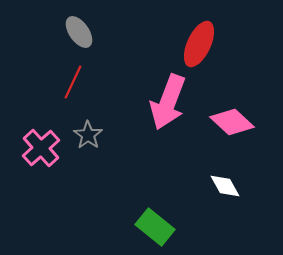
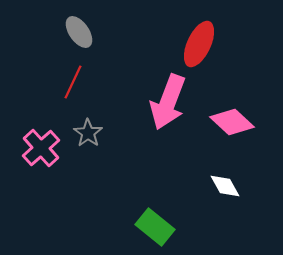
gray star: moved 2 px up
